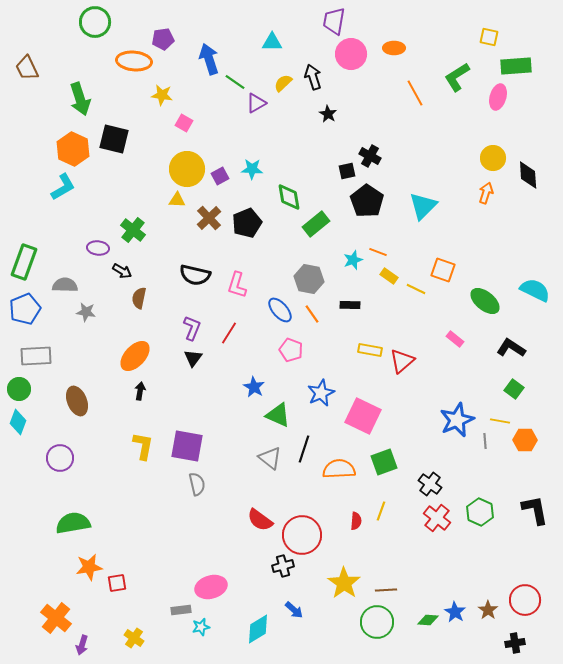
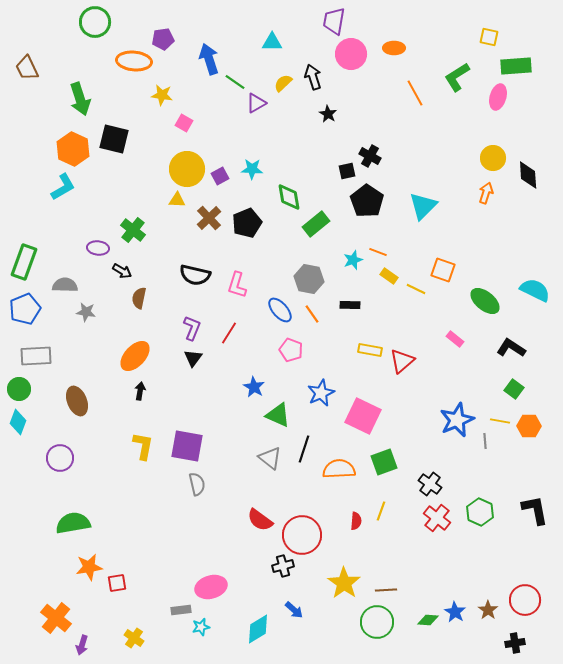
orange hexagon at (525, 440): moved 4 px right, 14 px up
